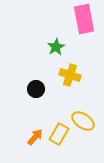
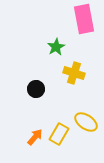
yellow cross: moved 4 px right, 2 px up
yellow ellipse: moved 3 px right, 1 px down
